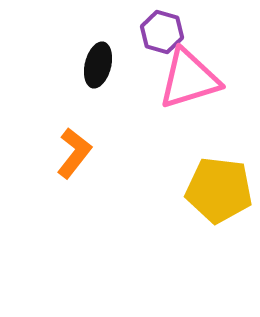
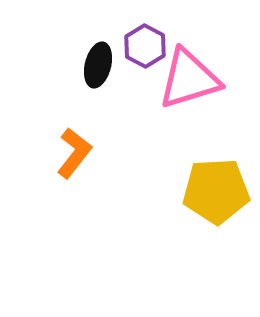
purple hexagon: moved 17 px left, 14 px down; rotated 12 degrees clockwise
yellow pentagon: moved 3 px left, 1 px down; rotated 10 degrees counterclockwise
